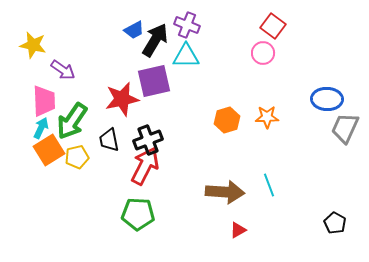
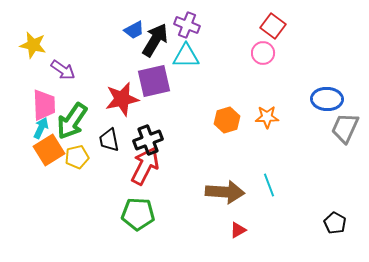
pink trapezoid: moved 4 px down
